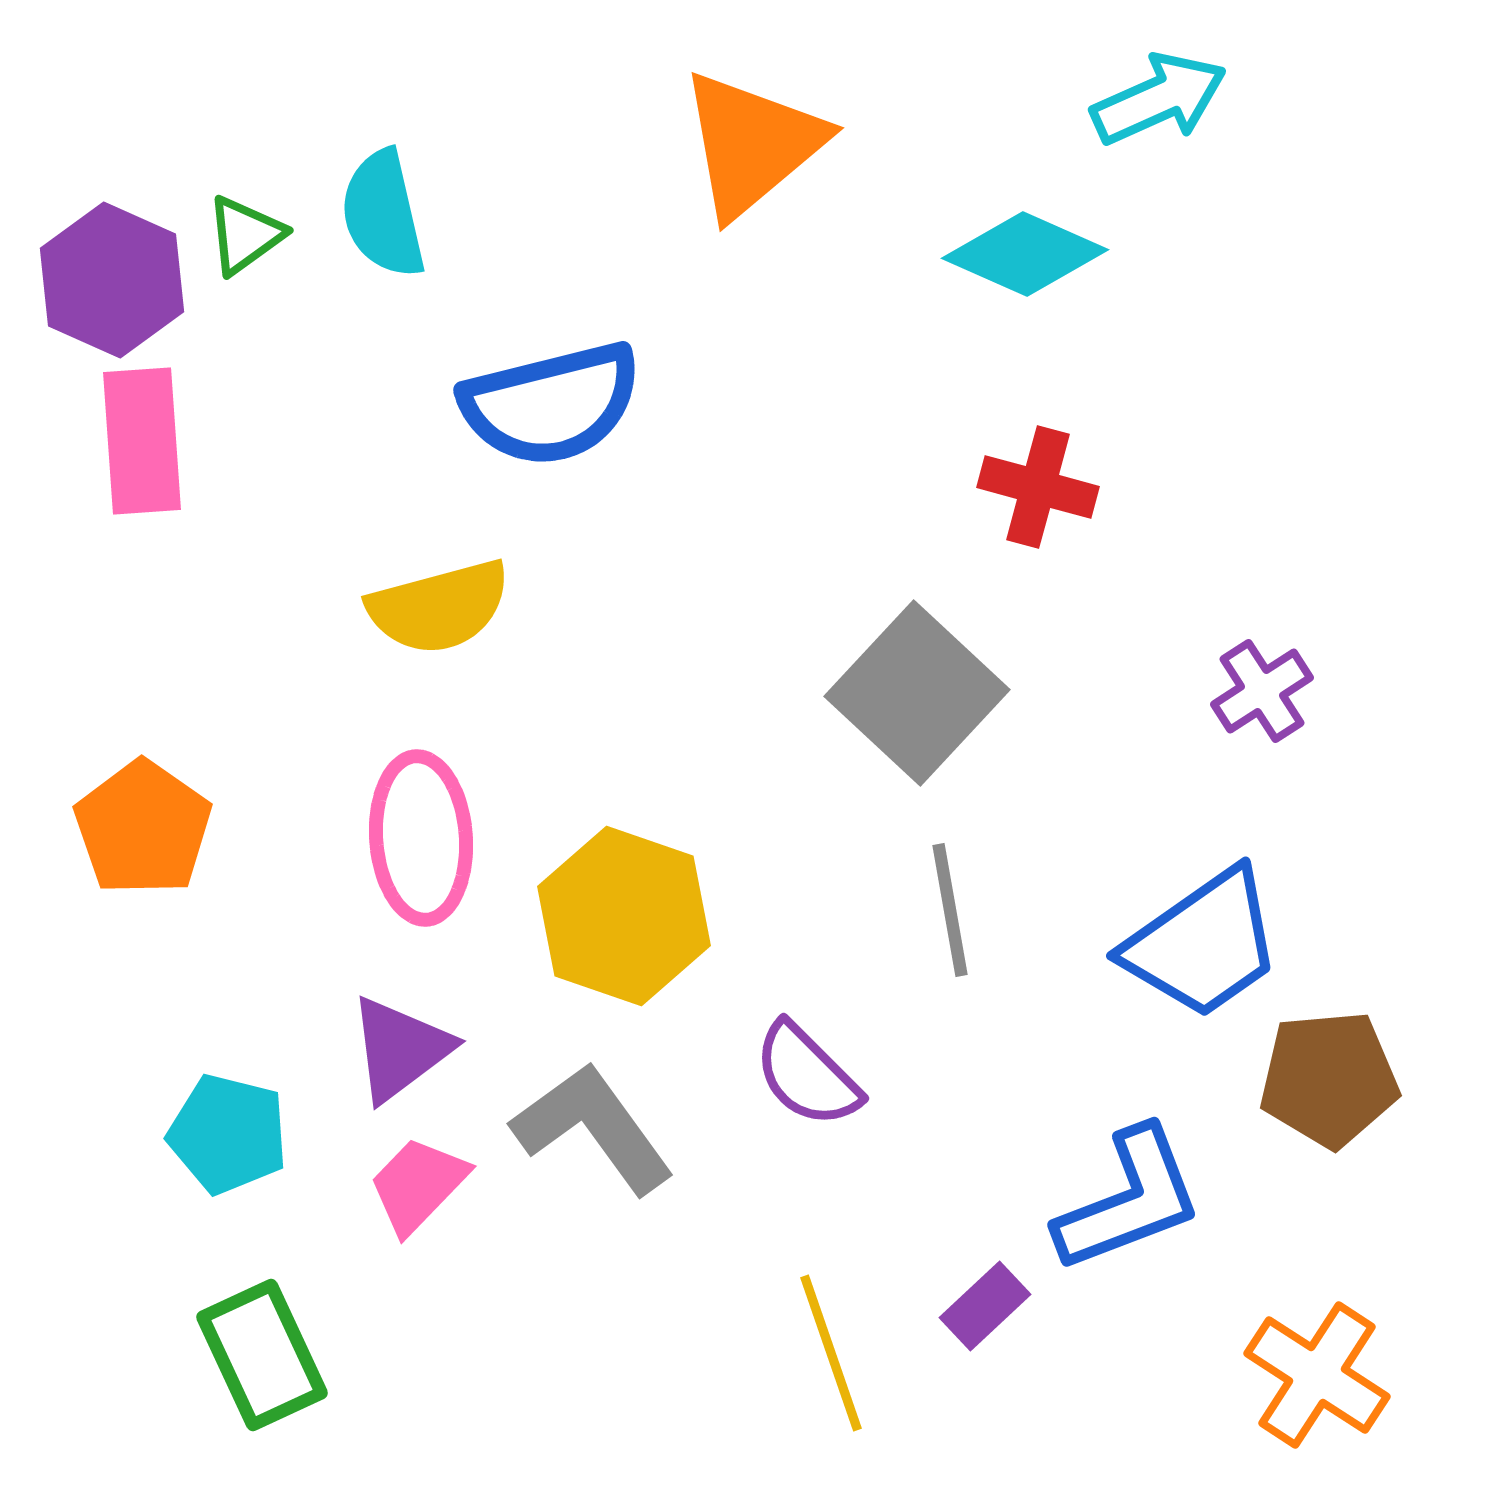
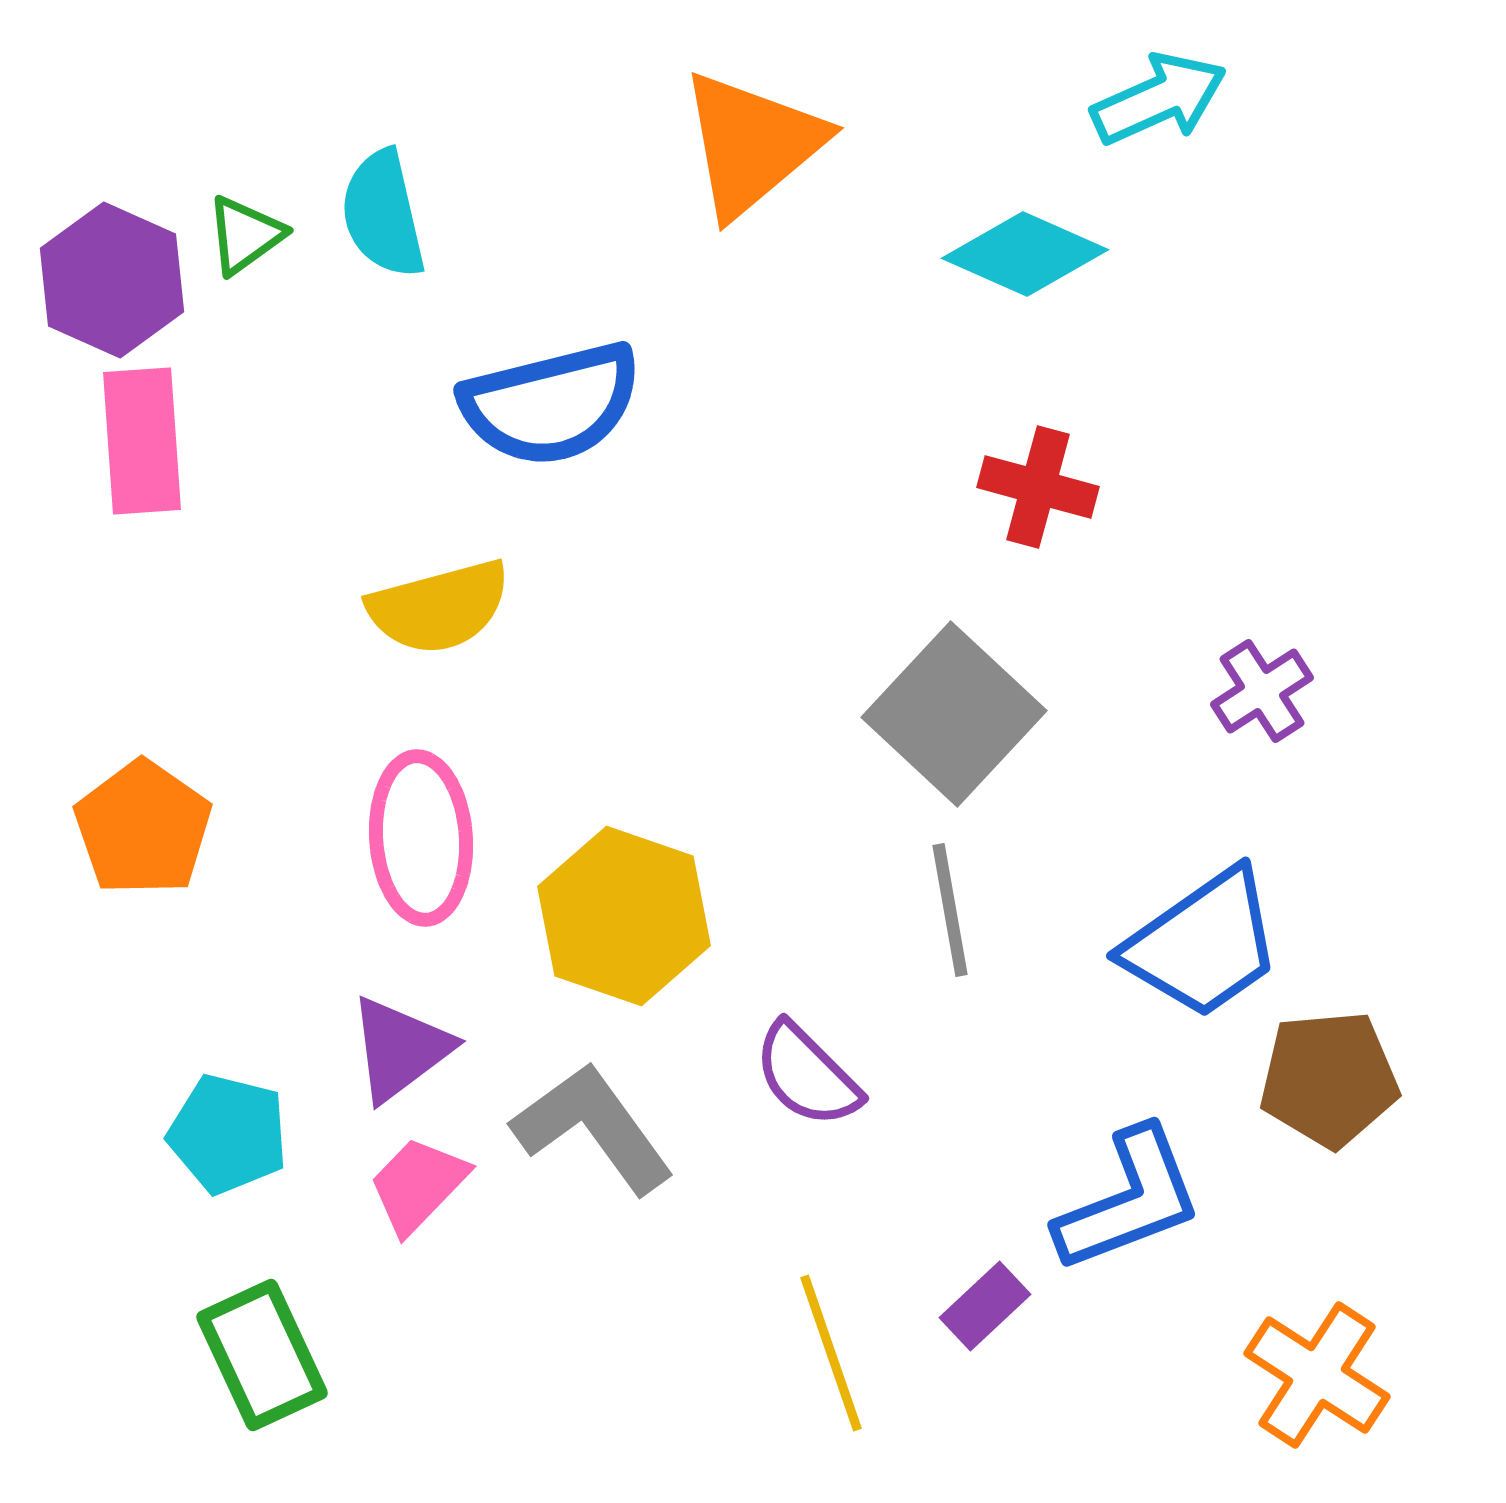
gray square: moved 37 px right, 21 px down
